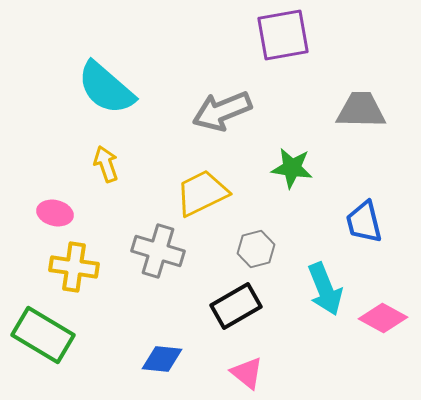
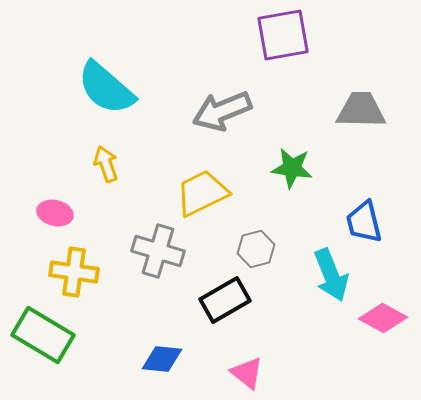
yellow cross: moved 5 px down
cyan arrow: moved 6 px right, 14 px up
black rectangle: moved 11 px left, 6 px up
